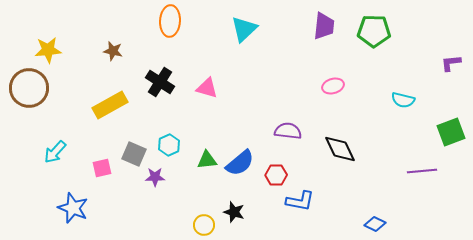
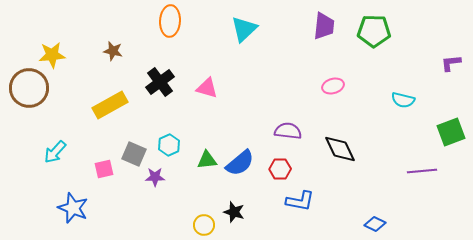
yellow star: moved 4 px right, 5 px down
black cross: rotated 20 degrees clockwise
pink square: moved 2 px right, 1 px down
red hexagon: moved 4 px right, 6 px up
